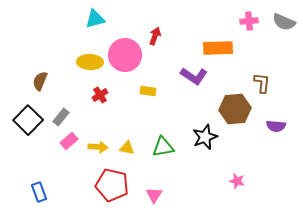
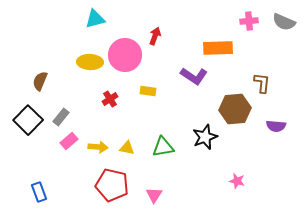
red cross: moved 10 px right, 4 px down
